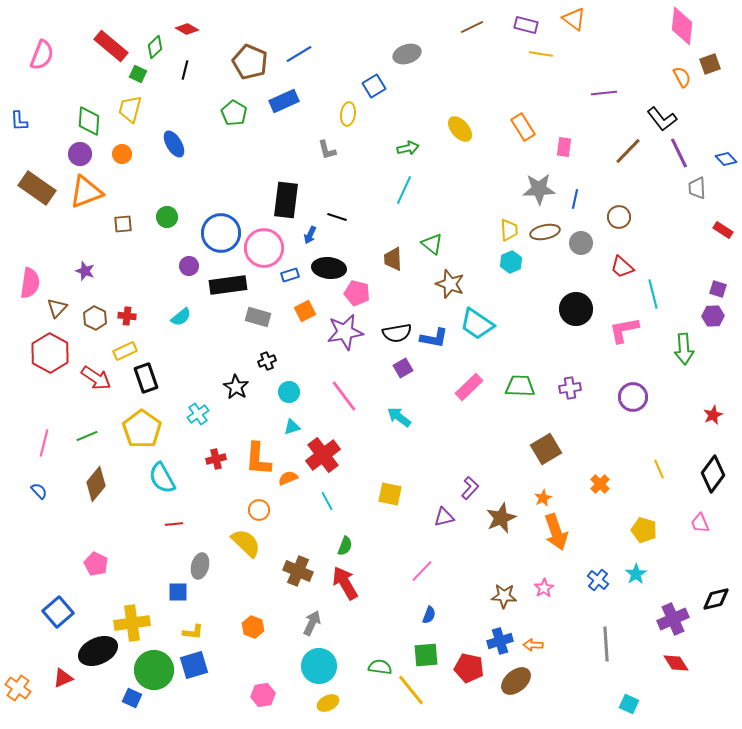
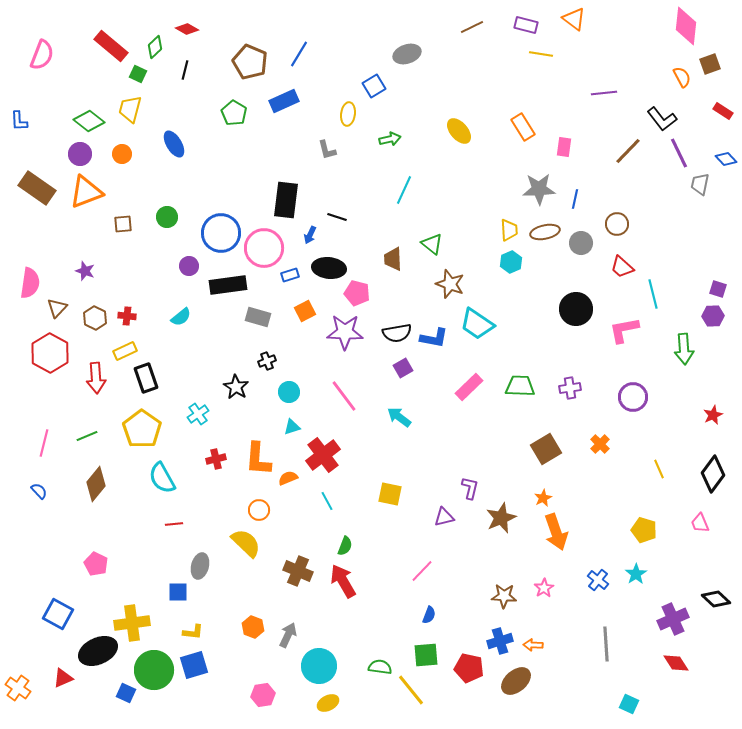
pink diamond at (682, 26): moved 4 px right
blue line at (299, 54): rotated 28 degrees counterclockwise
green diamond at (89, 121): rotated 56 degrees counterclockwise
yellow ellipse at (460, 129): moved 1 px left, 2 px down
green arrow at (408, 148): moved 18 px left, 9 px up
gray trapezoid at (697, 188): moved 3 px right, 4 px up; rotated 15 degrees clockwise
brown circle at (619, 217): moved 2 px left, 7 px down
red rectangle at (723, 230): moved 119 px up
purple star at (345, 332): rotated 12 degrees clockwise
red arrow at (96, 378): rotated 52 degrees clockwise
orange cross at (600, 484): moved 40 px up
purple L-shape at (470, 488): rotated 30 degrees counterclockwise
red arrow at (345, 583): moved 2 px left, 2 px up
black diamond at (716, 599): rotated 56 degrees clockwise
blue square at (58, 612): moved 2 px down; rotated 20 degrees counterclockwise
gray arrow at (312, 623): moved 24 px left, 12 px down
blue square at (132, 698): moved 6 px left, 5 px up
